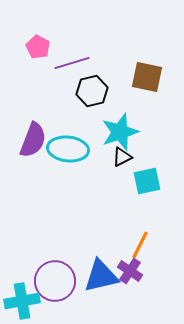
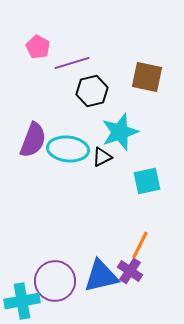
black triangle: moved 20 px left
